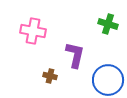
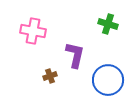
brown cross: rotated 32 degrees counterclockwise
